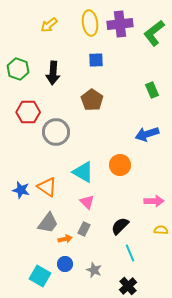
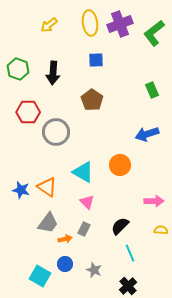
purple cross: rotated 15 degrees counterclockwise
